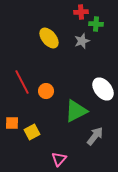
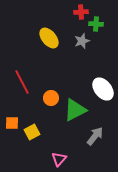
orange circle: moved 5 px right, 7 px down
green triangle: moved 1 px left, 1 px up
